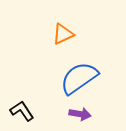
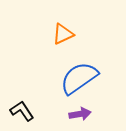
purple arrow: rotated 20 degrees counterclockwise
